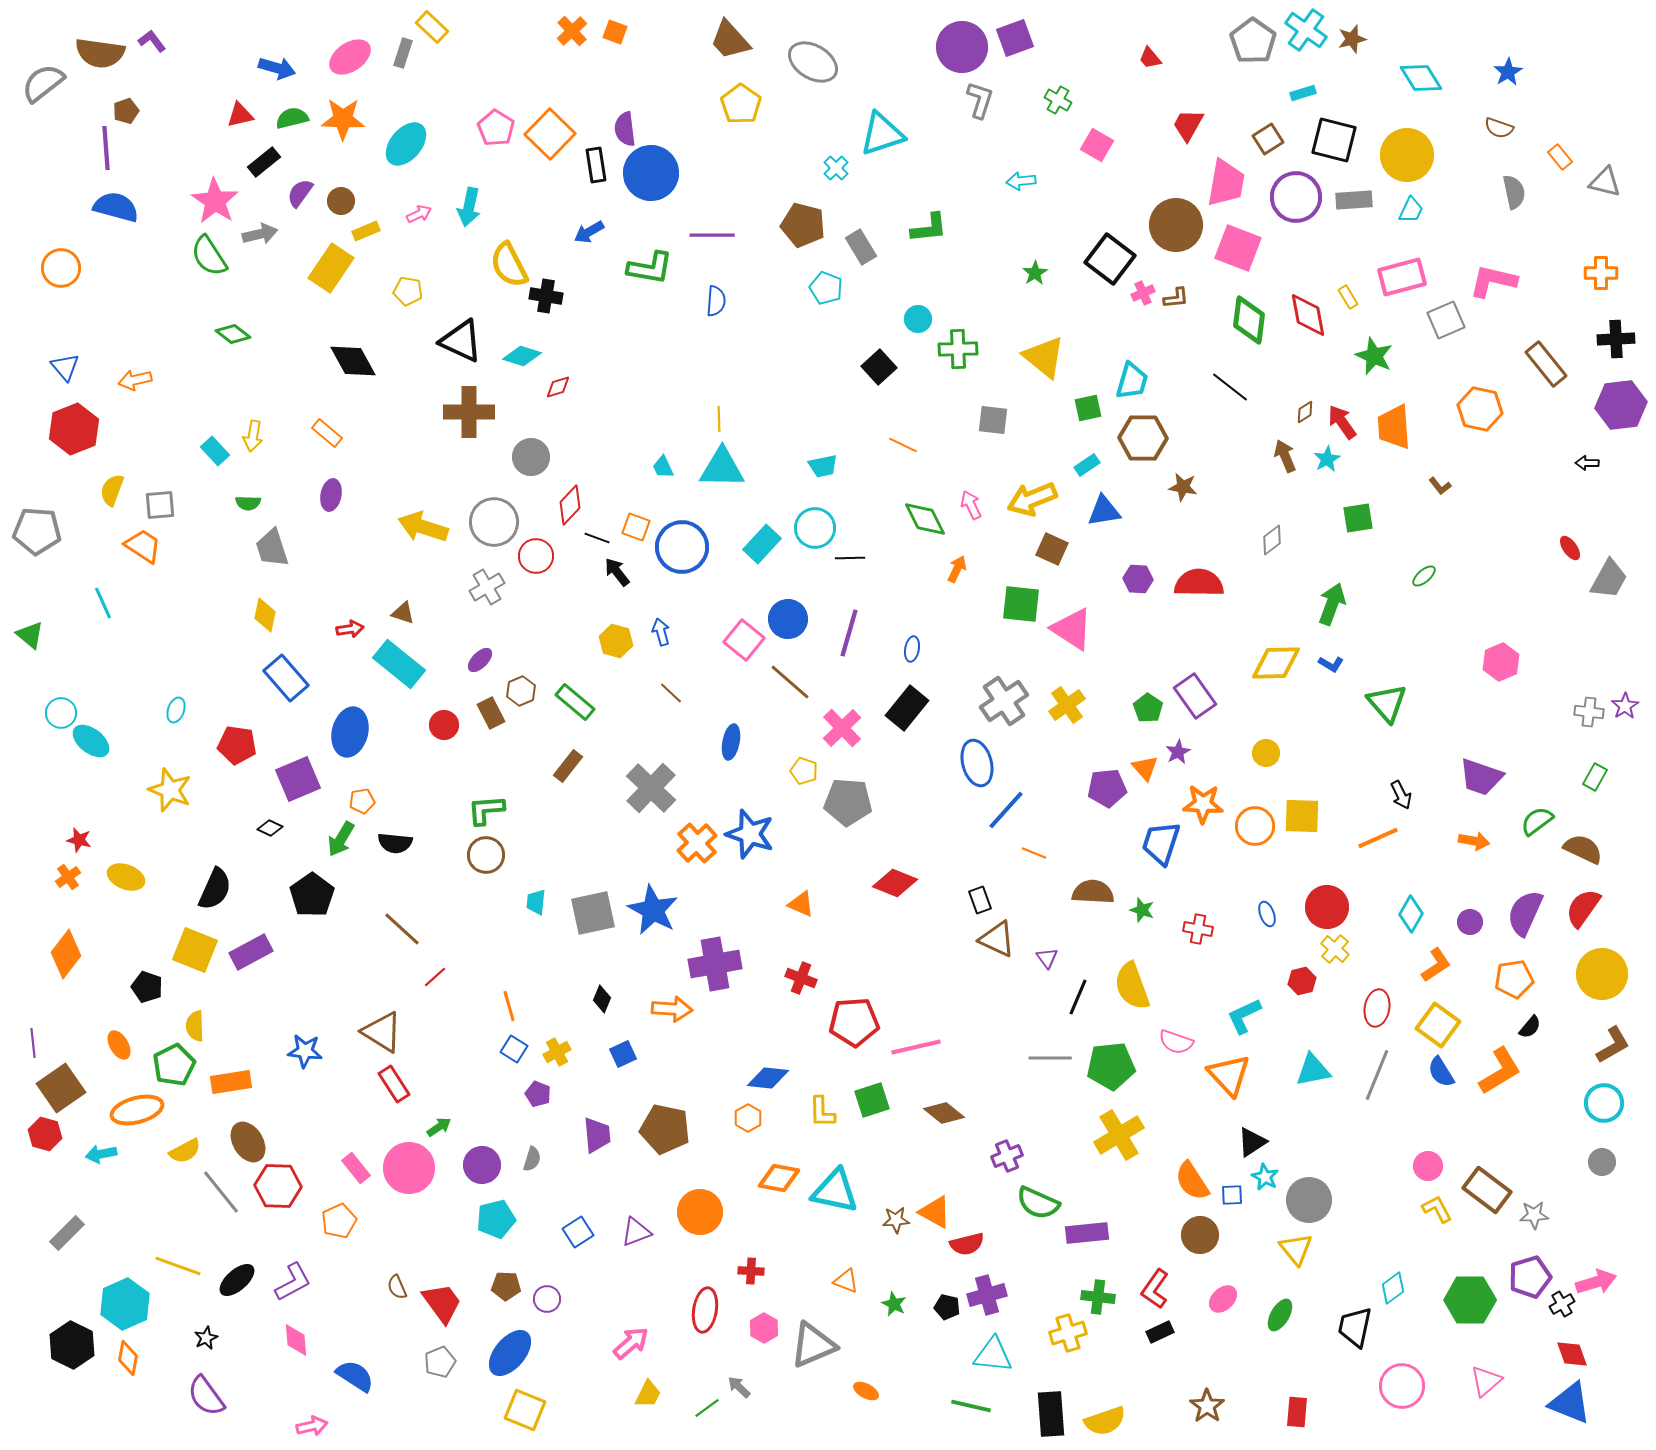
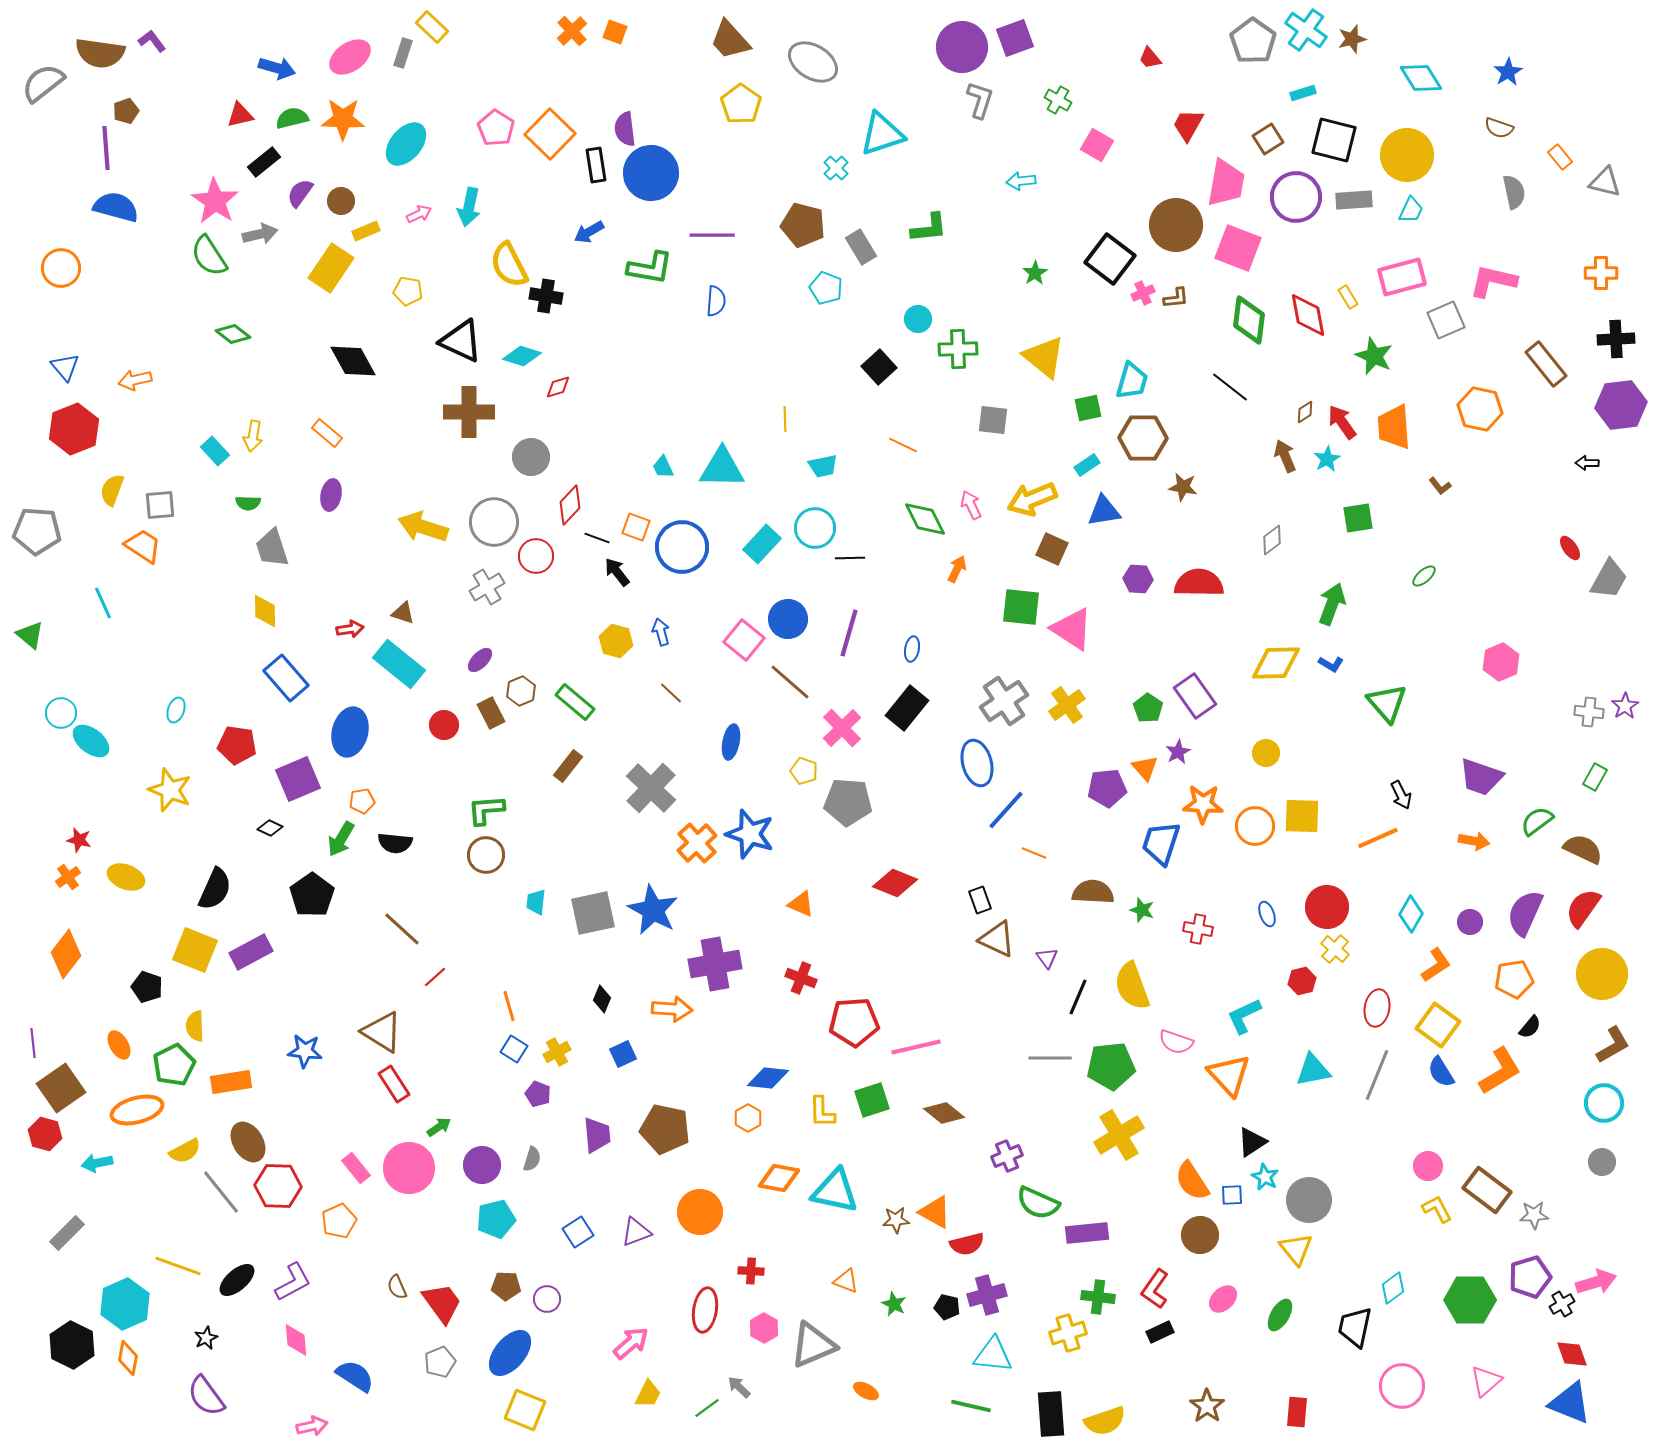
yellow line at (719, 419): moved 66 px right
green square at (1021, 604): moved 3 px down
yellow diamond at (265, 615): moved 4 px up; rotated 12 degrees counterclockwise
cyan arrow at (101, 1154): moved 4 px left, 9 px down
